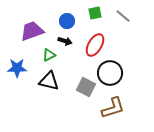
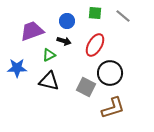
green square: rotated 16 degrees clockwise
black arrow: moved 1 px left
